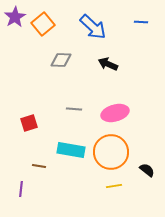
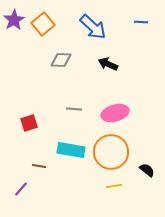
purple star: moved 1 px left, 3 px down
purple line: rotated 35 degrees clockwise
